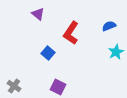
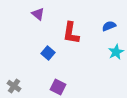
red L-shape: rotated 25 degrees counterclockwise
